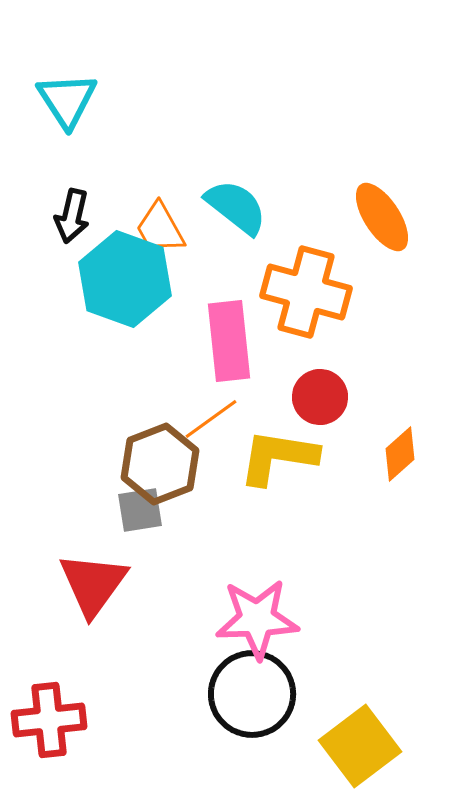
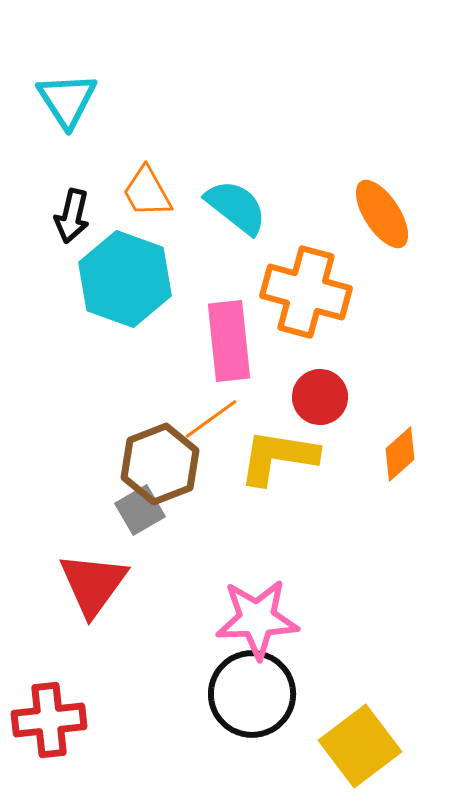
orange ellipse: moved 3 px up
orange trapezoid: moved 13 px left, 36 px up
gray square: rotated 21 degrees counterclockwise
